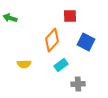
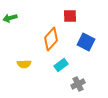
green arrow: rotated 32 degrees counterclockwise
orange diamond: moved 1 px left, 1 px up
gray cross: rotated 24 degrees counterclockwise
